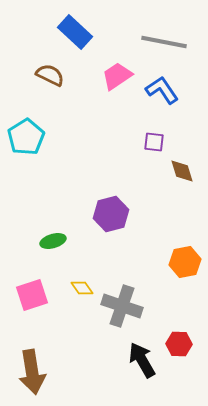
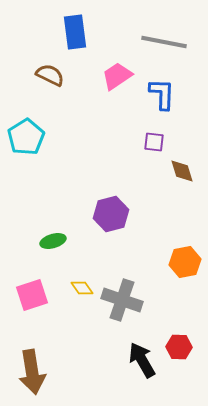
blue rectangle: rotated 40 degrees clockwise
blue L-shape: moved 4 px down; rotated 36 degrees clockwise
gray cross: moved 6 px up
red hexagon: moved 3 px down
